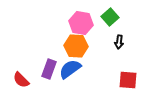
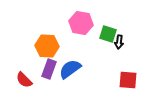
green square: moved 2 px left, 17 px down; rotated 30 degrees counterclockwise
orange hexagon: moved 29 px left
red semicircle: moved 3 px right
